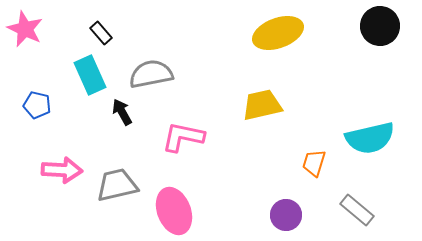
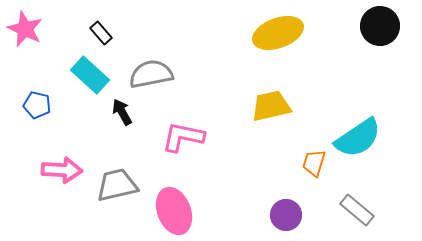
cyan rectangle: rotated 24 degrees counterclockwise
yellow trapezoid: moved 9 px right, 1 px down
cyan semicircle: moved 12 px left; rotated 21 degrees counterclockwise
